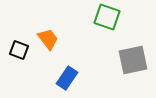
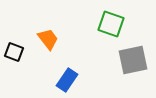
green square: moved 4 px right, 7 px down
black square: moved 5 px left, 2 px down
blue rectangle: moved 2 px down
